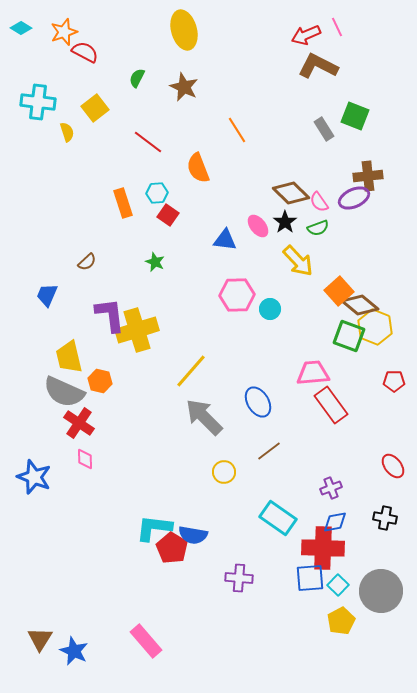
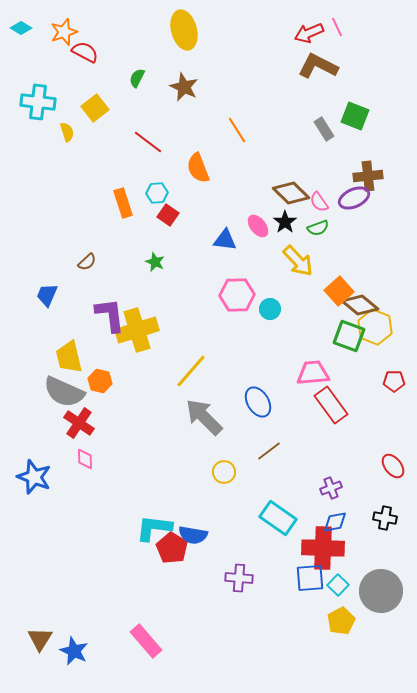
red arrow at (306, 35): moved 3 px right, 2 px up
